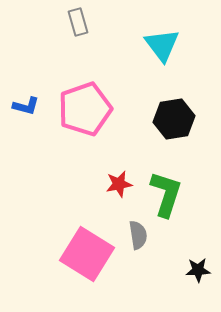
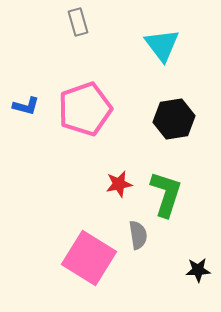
pink square: moved 2 px right, 4 px down
